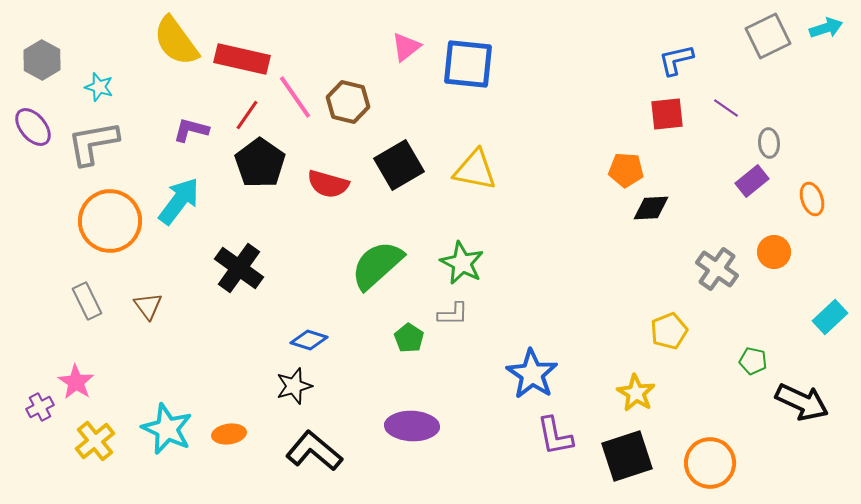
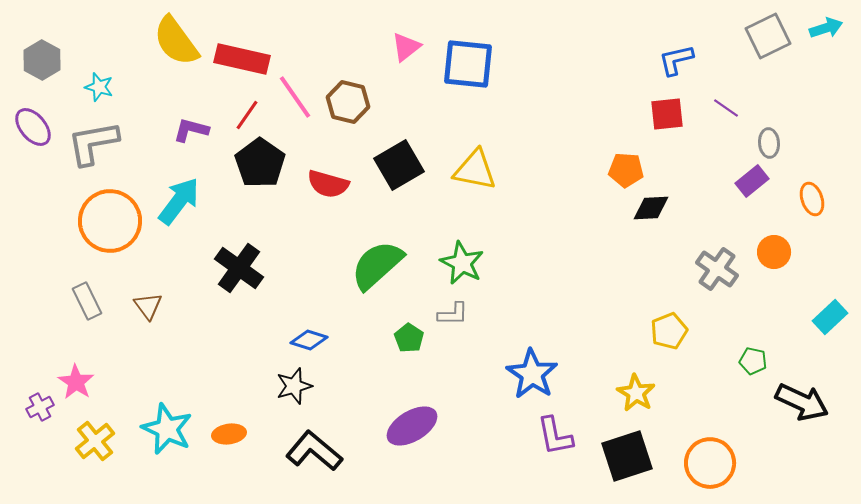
purple ellipse at (412, 426): rotated 33 degrees counterclockwise
